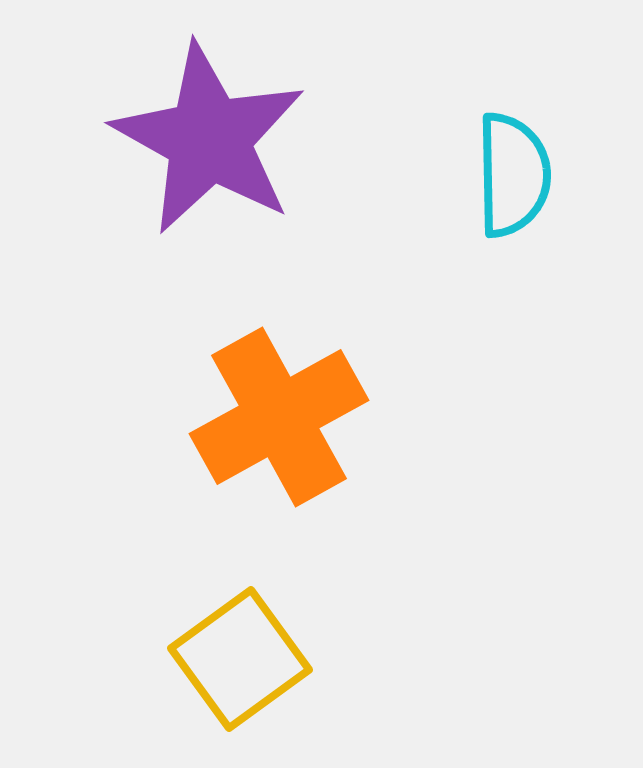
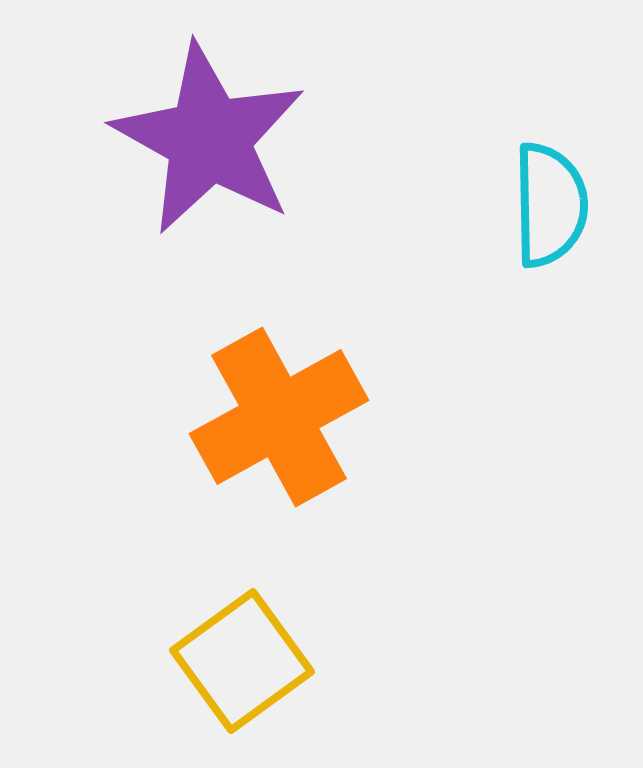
cyan semicircle: moved 37 px right, 30 px down
yellow square: moved 2 px right, 2 px down
